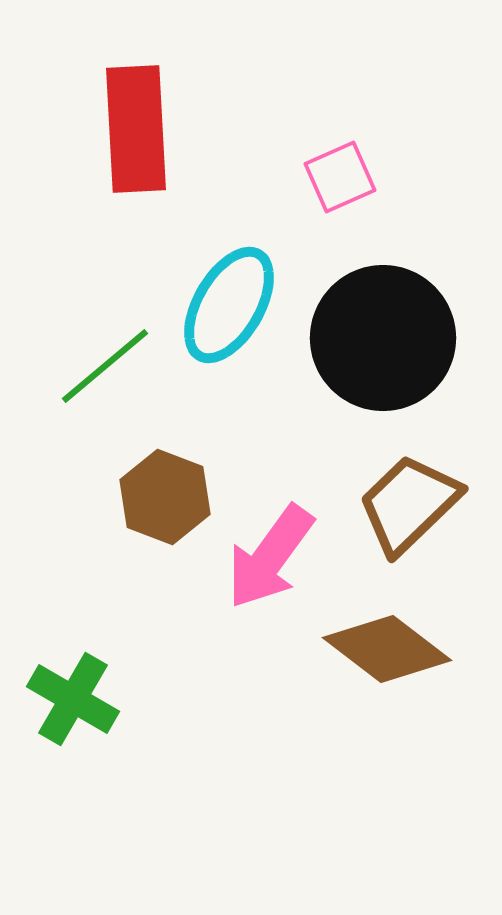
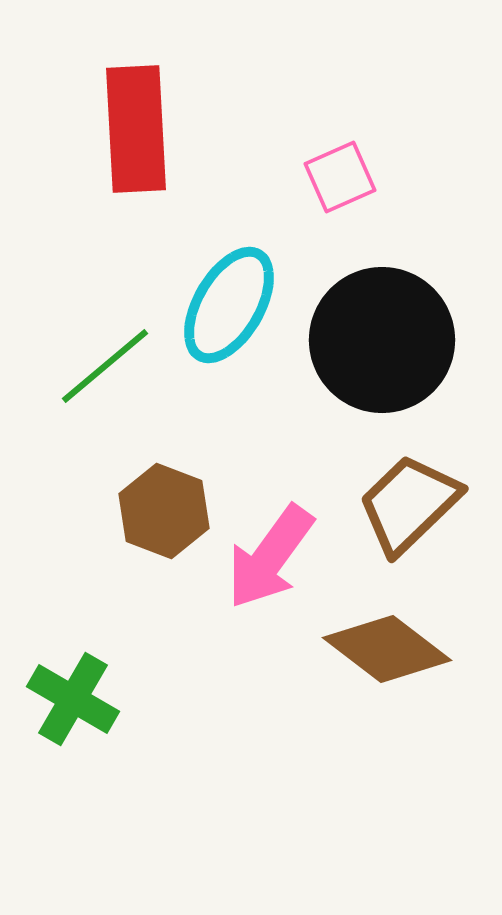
black circle: moved 1 px left, 2 px down
brown hexagon: moved 1 px left, 14 px down
